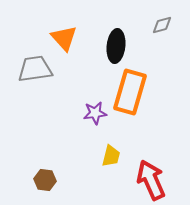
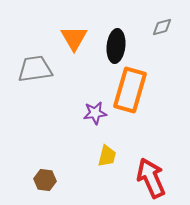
gray diamond: moved 2 px down
orange triangle: moved 10 px right; rotated 12 degrees clockwise
orange rectangle: moved 2 px up
yellow trapezoid: moved 4 px left
red arrow: moved 2 px up
